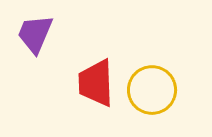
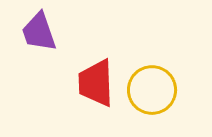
purple trapezoid: moved 4 px right, 2 px up; rotated 42 degrees counterclockwise
